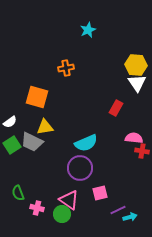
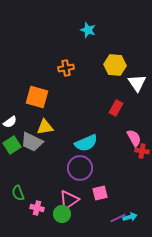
cyan star: rotated 28 degrees counterclockwise
yellow hexagon: moved 21 px left
pink semicircle: rotated 54 degrees clockwise
pink triangle: rotated 50 degrees clockwise
purple line: moved 8 px down
